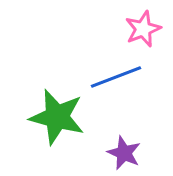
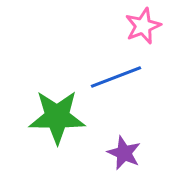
pink star: moved 3 px up
green star: rotated 14 degrees counterclockwise
